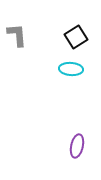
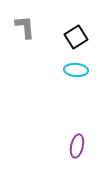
gray L-shape: moved 8 px right, 8 px up
cyan ellipse: moved 5 px right, 1 px down
